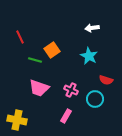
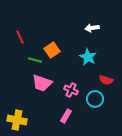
cyan star: moved 1 px left, 1 px down
pink trapezoid: moved 3 px right, 5 px up
